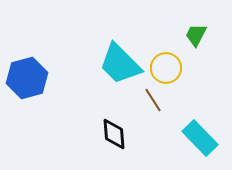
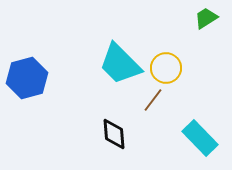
green trapezoid: moved 10 px right, 17 px up; rotated 30 degrees clockwise
brown line: rotated 70 degrees clockwise
